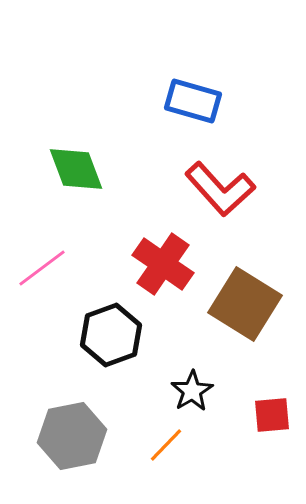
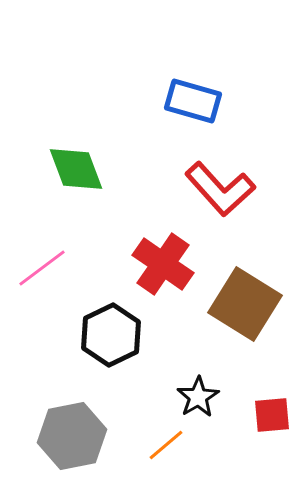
black hexagon: rotated 6 degrees counterclockwise
black star: moved 6 px right, 6 px down
orange line: rotated 6 degrees clockwise
